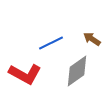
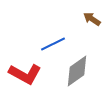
brown arrow: moved 20 px up
blue line: moved 2 px right, 1 px down
